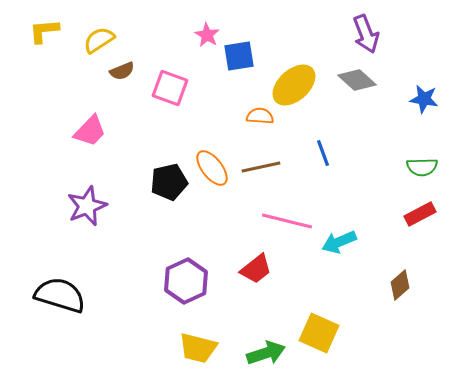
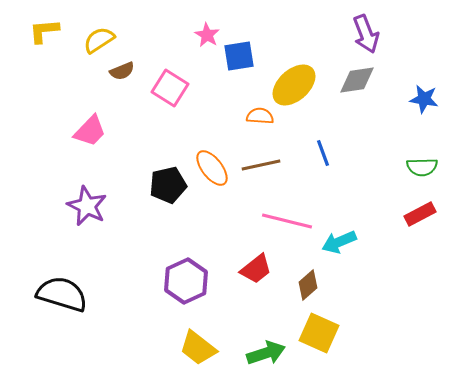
gray diamond: rotated 51 degrees counterclockwise
pink square: rotated 12 degrees clockwise
brown line: moved 2 px up
black pentagon: moved 1 px left, 3 px down
purple star: rotated 24 degrees counterclockwise
brown diamond: moved 92 px left
black semicircle: moved 2 px right, 1 px up
yellow trapezoid: rotated 24 degrees clockwise
